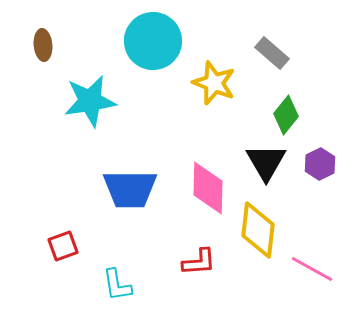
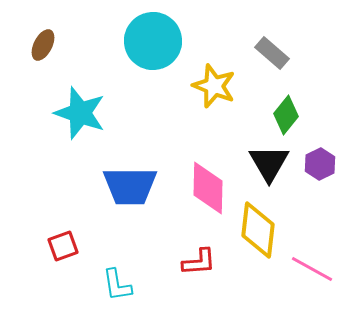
brown ellipse: rotated 32 degrees clockwise
yellow star: moved 3 px down
cyan star: moved 10 px left, 12 px down; rotated 28 degrees clockwise
black triangle: moved 3 px right, 1 px down
blue trapezoid: moved 3 px up
